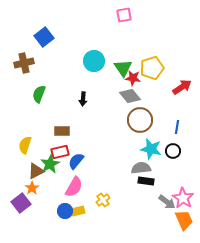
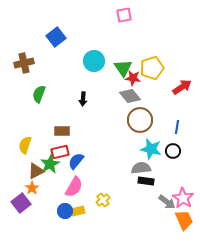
blue square: moved 12 px right
